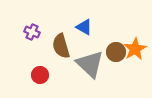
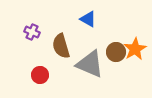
blue triangle: moved 4 px right, 8 px up
gray triangle: rotated 20 degrees counterclockwise
